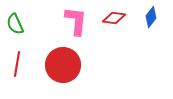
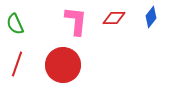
red diamond: rotated 10 degrees counterclockwise
red line: rotated 10 degrees clockwise
